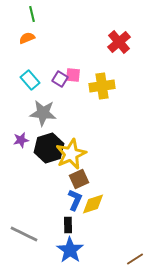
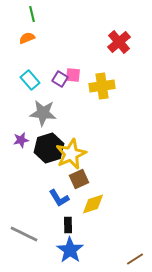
blue L-shape: moved 16 px left, 2 px up; rotated 125 degrees clockwise
